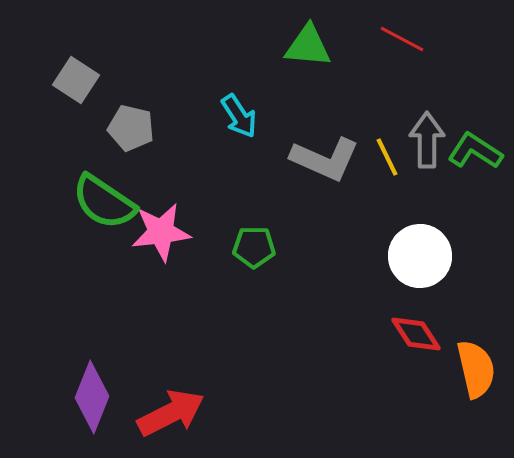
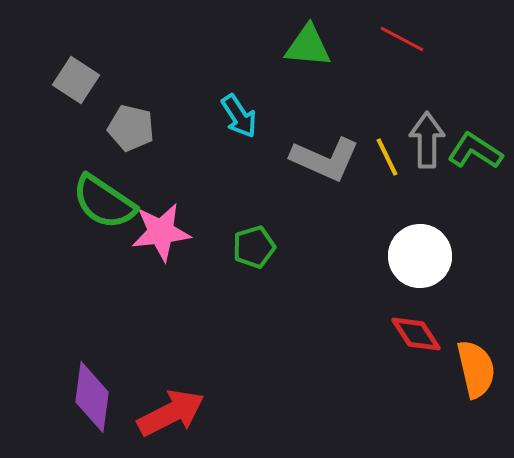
green pentagon: rotated 18 degrees counterclockwise
purple diamond: rotated 14 degrees counterclockwise
